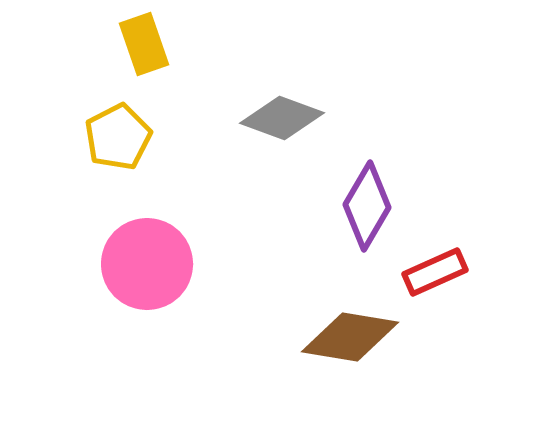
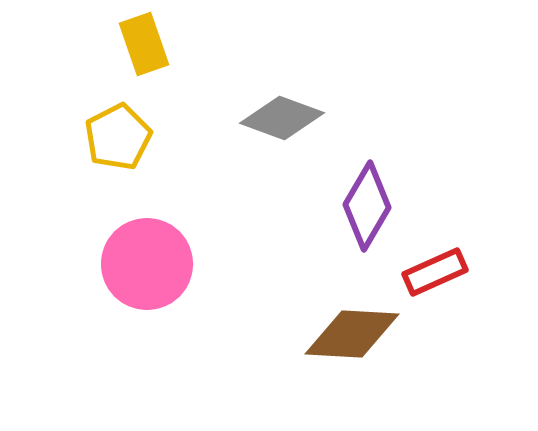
brown diamond: moved 2 px right, 3 px up; rotated 6 degrees counterclockwise
